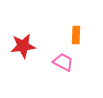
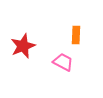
red star: rotated 15 degrees counterclockwise
